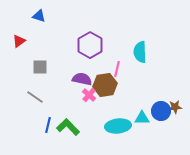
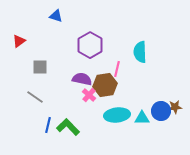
blue triangle: moved 17 px right
cyan ellipse: moved 1 px left, 11 px up
